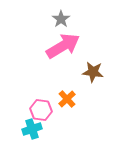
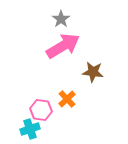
cyan cross: moved 2 px left
